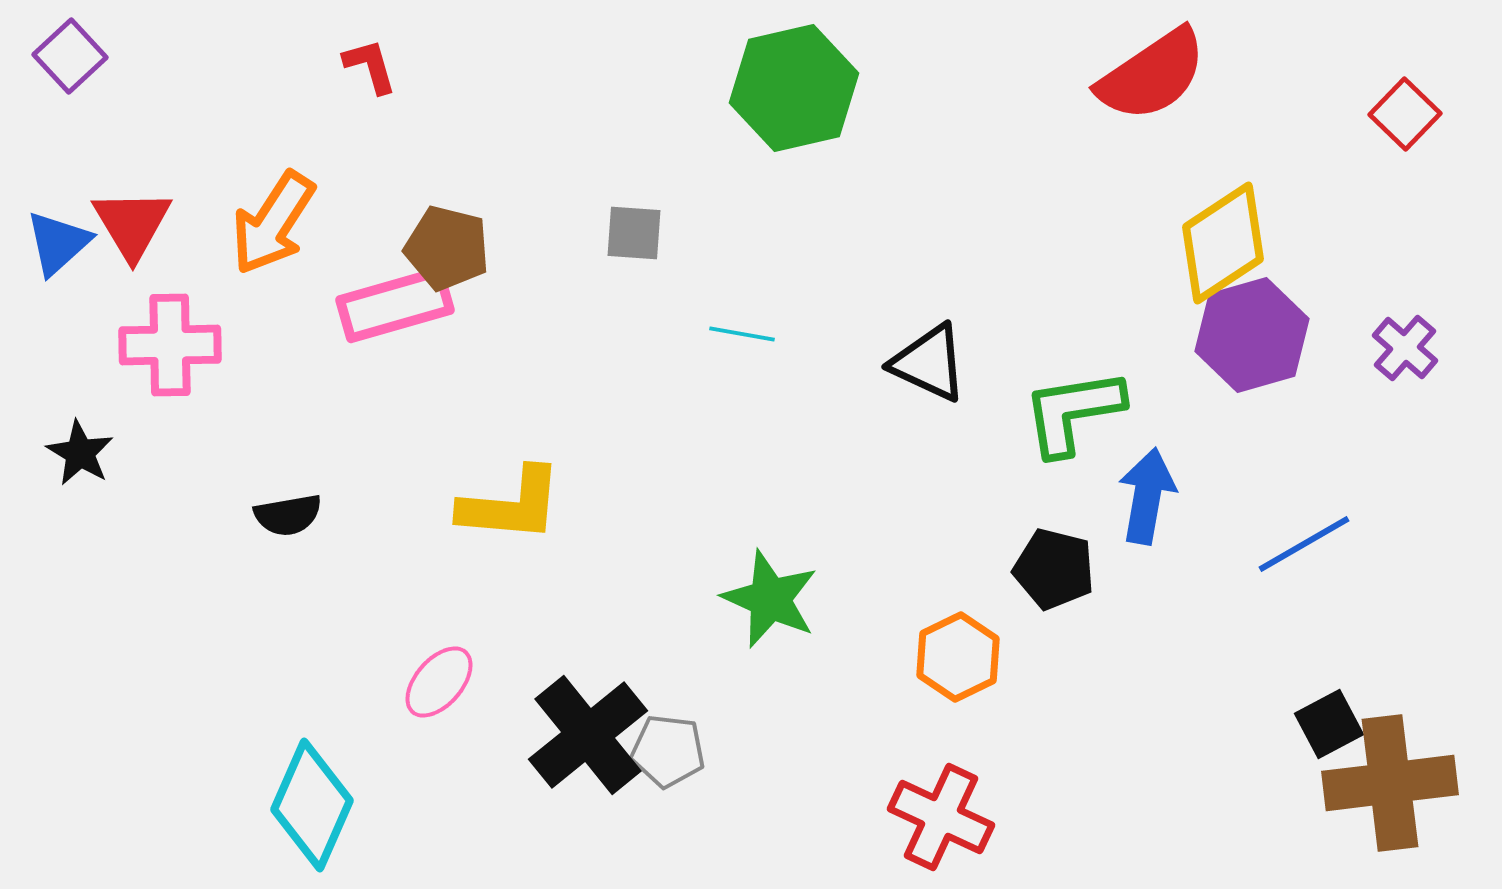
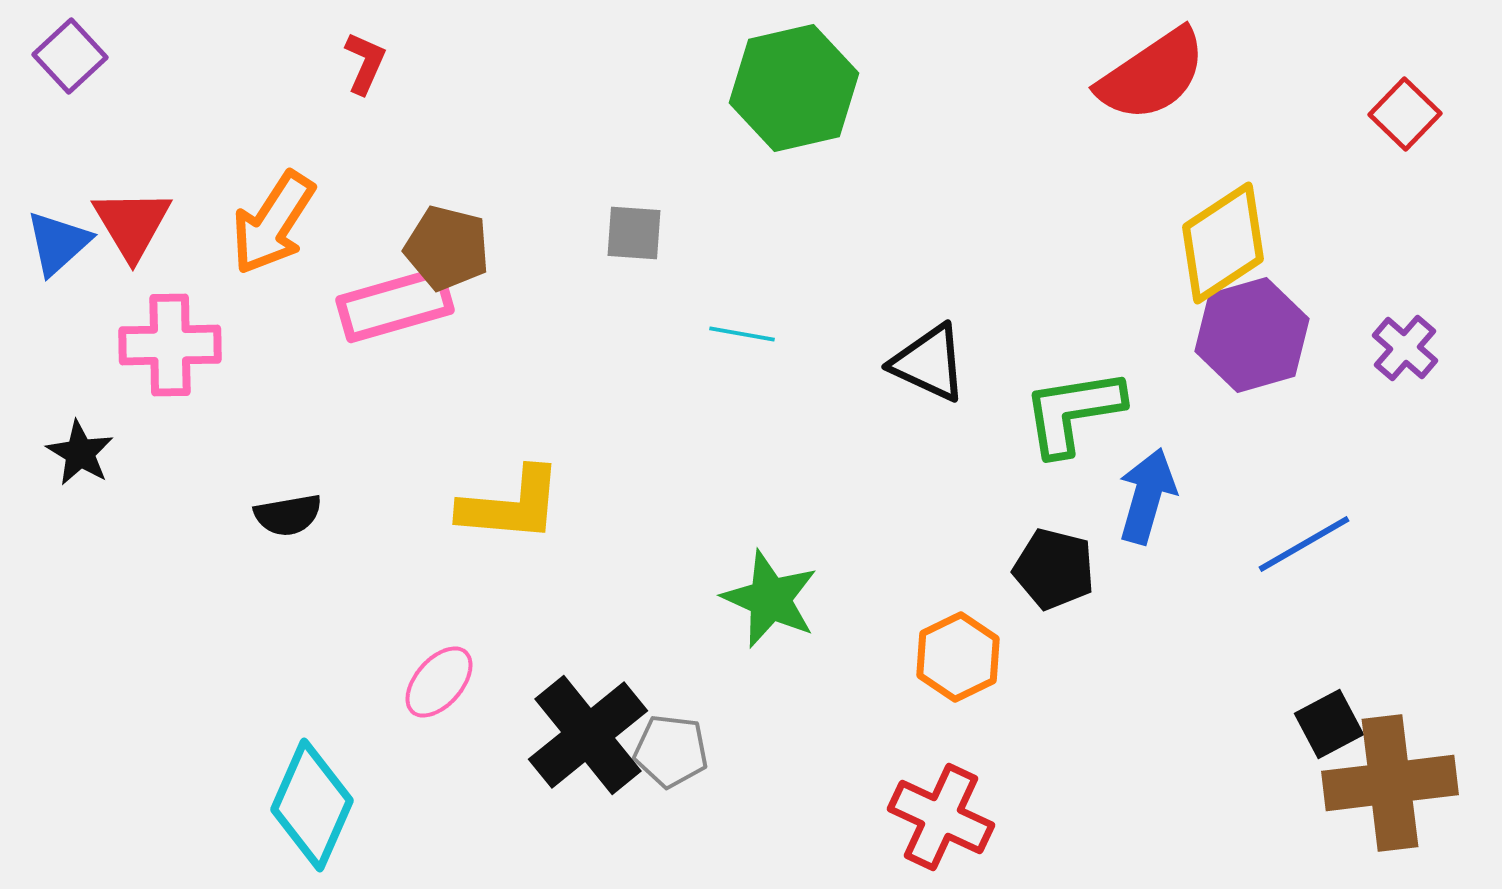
red L-shape: moved 5 px left, 3 px up; rotated 40 degrees clockwise
blue arrow: rotated 6 degrees clockwise
gray pentagon: moved 3 px right
